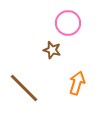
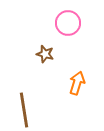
brown star: moved 7 px left, 4 px down
brown line: moved 22 px down; rotated 36 degrees clockwise
